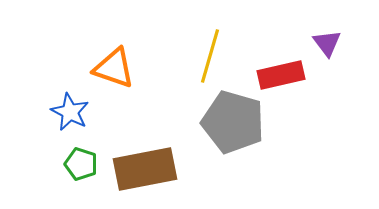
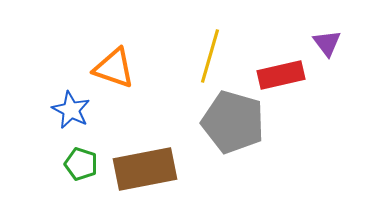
blue star: moved 1 px right, 2 px up
